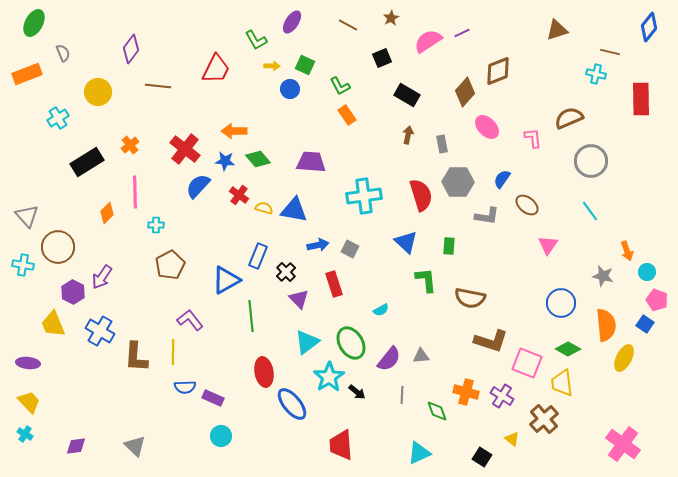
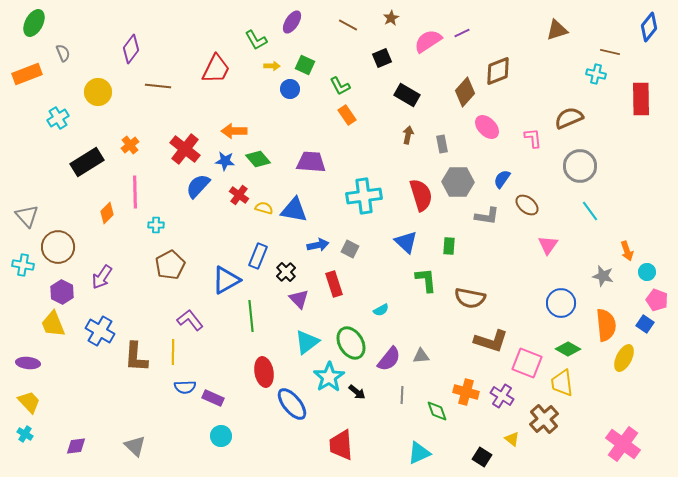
gray circle at (591, 161): moved 11 px left, 5 px down
purple hexagon at (73, 292): moved 11 px left
